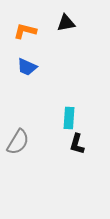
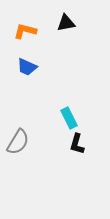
cyan rectangle: rotated 30 degrees counterclockwise
